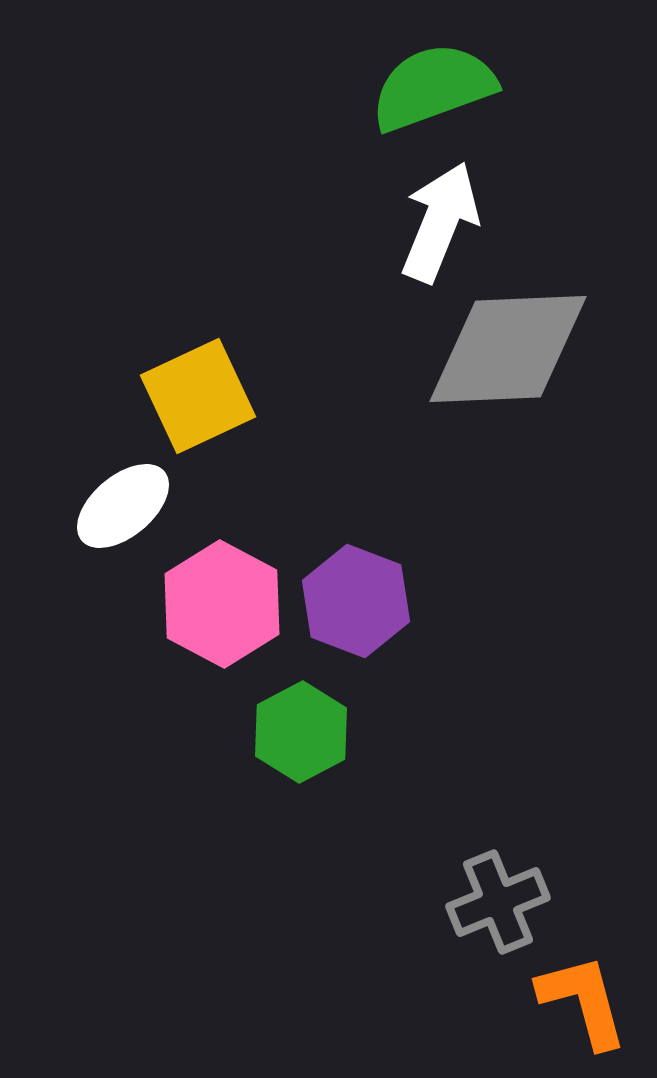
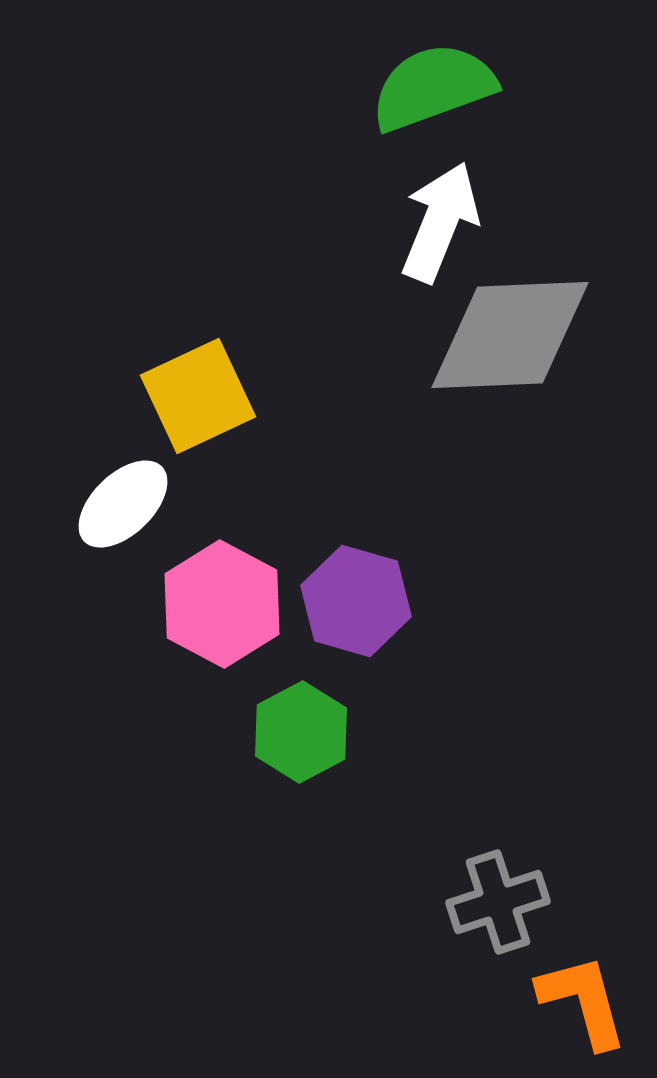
gray diamond: moved 2 px right, 14 px up
white ellipse: moved 2 px up; rotated 4 degrees counterclockwise
purple hexagon: rotated 5 degrees counterclockwise
gray cross: rotated 4 degrees clockwise
